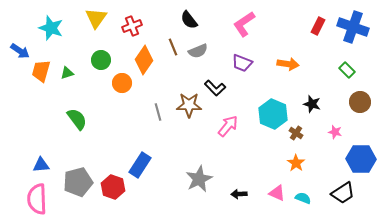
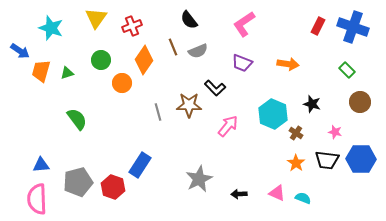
black trapezoid: moved 16 px left, 33 px up; rotated 40 degrees clockwise
